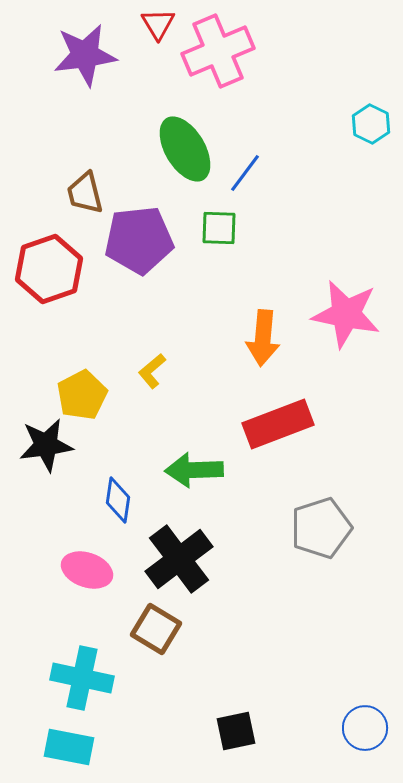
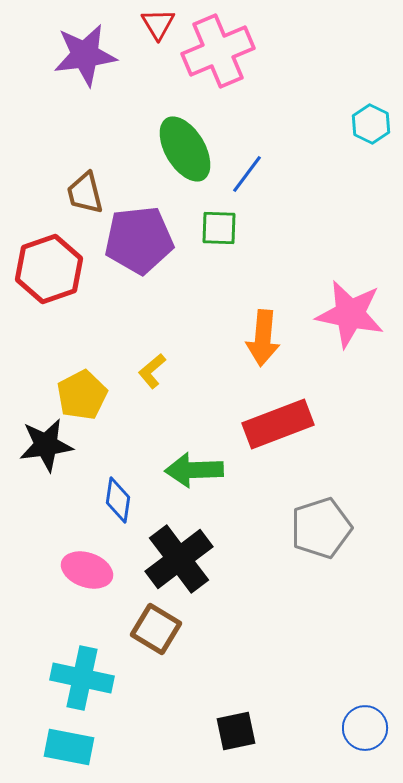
blue line: moved 2 px right, 1 px down
pink star: moved 4 px right
